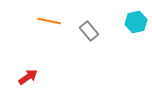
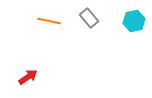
cyan hexagon: moved 2 px left, 1 px up
gray rectangle: moved 13 px up
